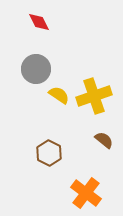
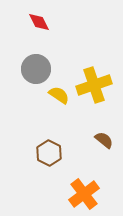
yellow cross: moved 11 px up
orange cross: moved 2 px left, 1 px down; rotated 16 degrees clockwise
